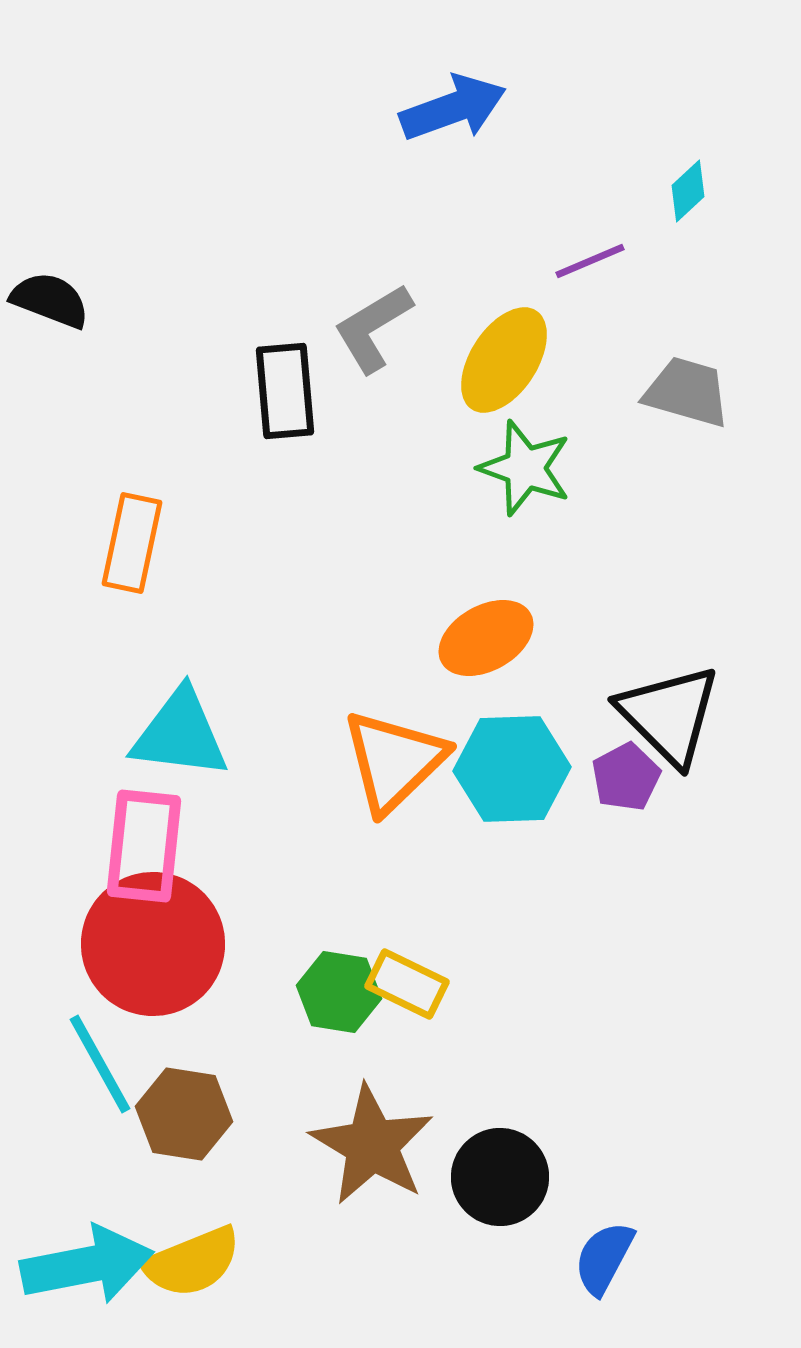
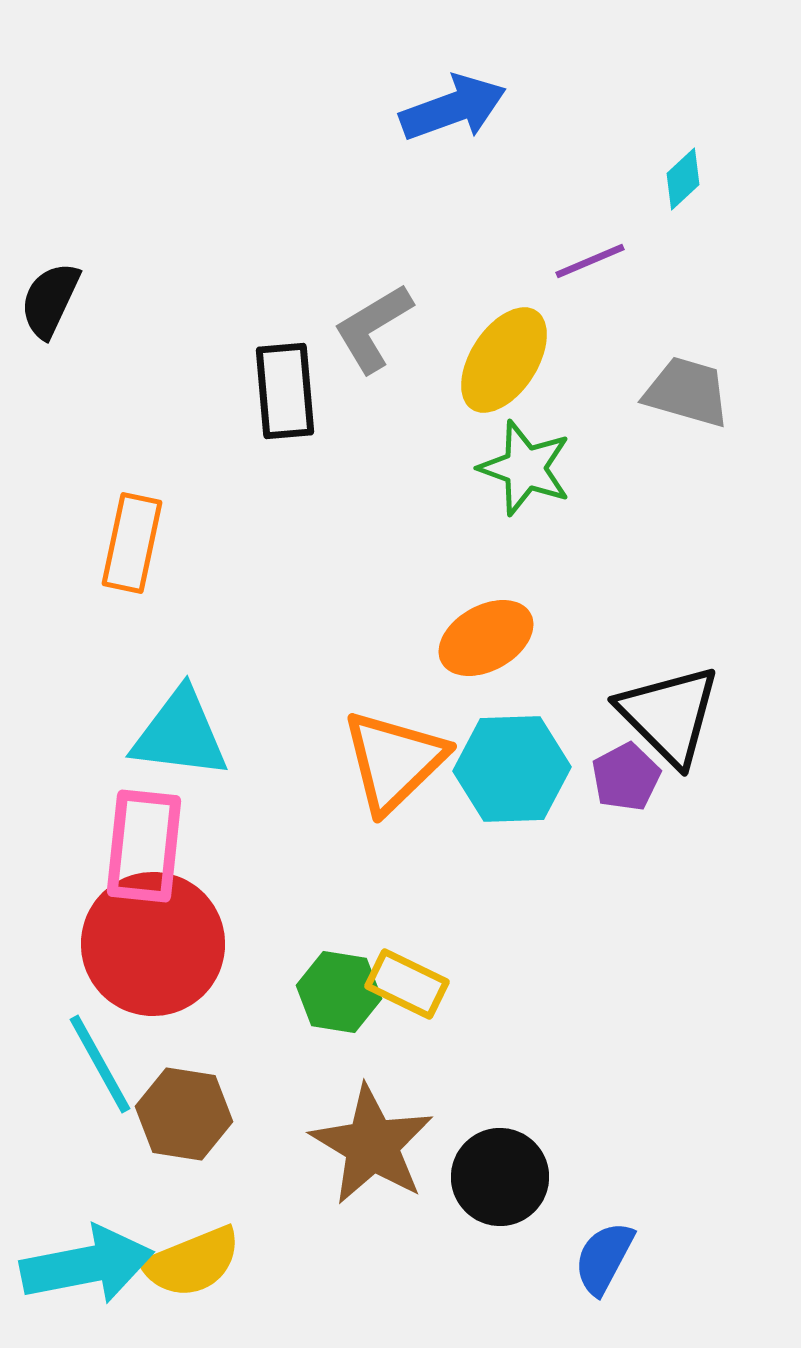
cyan diamond: moved 5 px left, 12 px up
black semicircle: rotated 86 degrees counterclockwise
